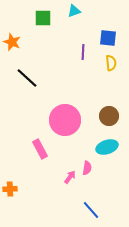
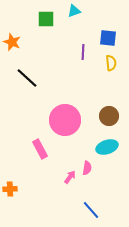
green square: moved 3 px right, 1 px down
